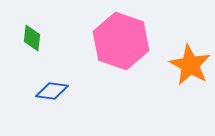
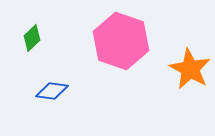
green diamond: rotated 40 degrees clockwise
orange star: moved 4 px down
